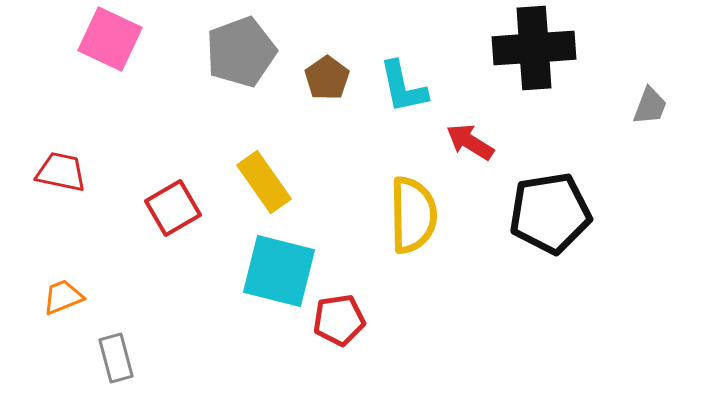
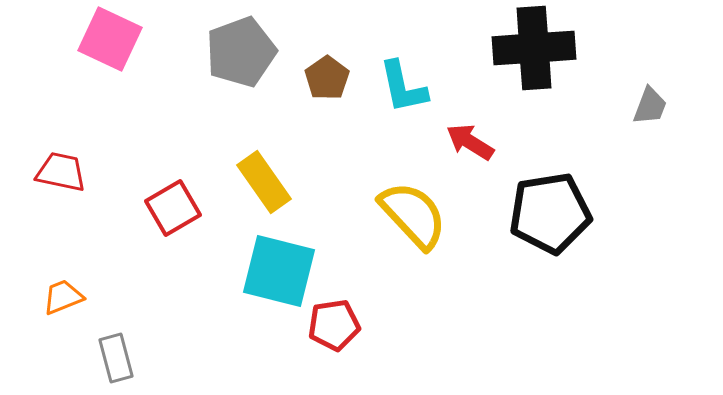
yellow semicircle: rotated 42 degrees counterclockwise
red pentagon: moved 5 px left, 5 px down
